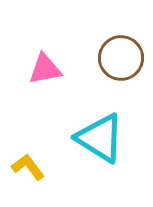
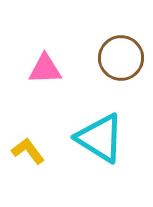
pink triangle: rotated 9 degrees clockwise
yellow L-shape: moved 16 px up
